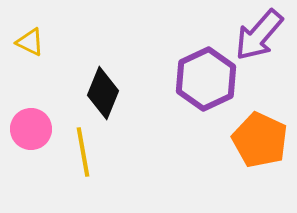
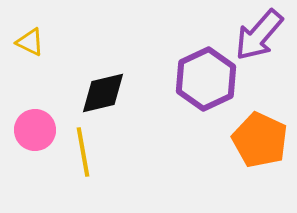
black diamond: rotated 54 degrees clockwise
pink circle: moved 4 px right, 1 px down
